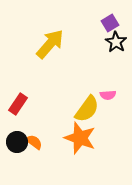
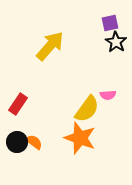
purple square: rotated 18 degrees clockwise
yellow arrow: moved 2 px down
